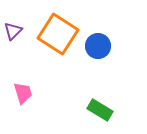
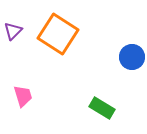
blue circle: moved 34 px right, 11 px down
pink trapezoid: moved 3 px down
green rectangle: moved 2 px right, 2 px up
